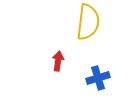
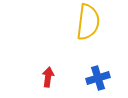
red arrow: moved 10 px left, 16 px down
